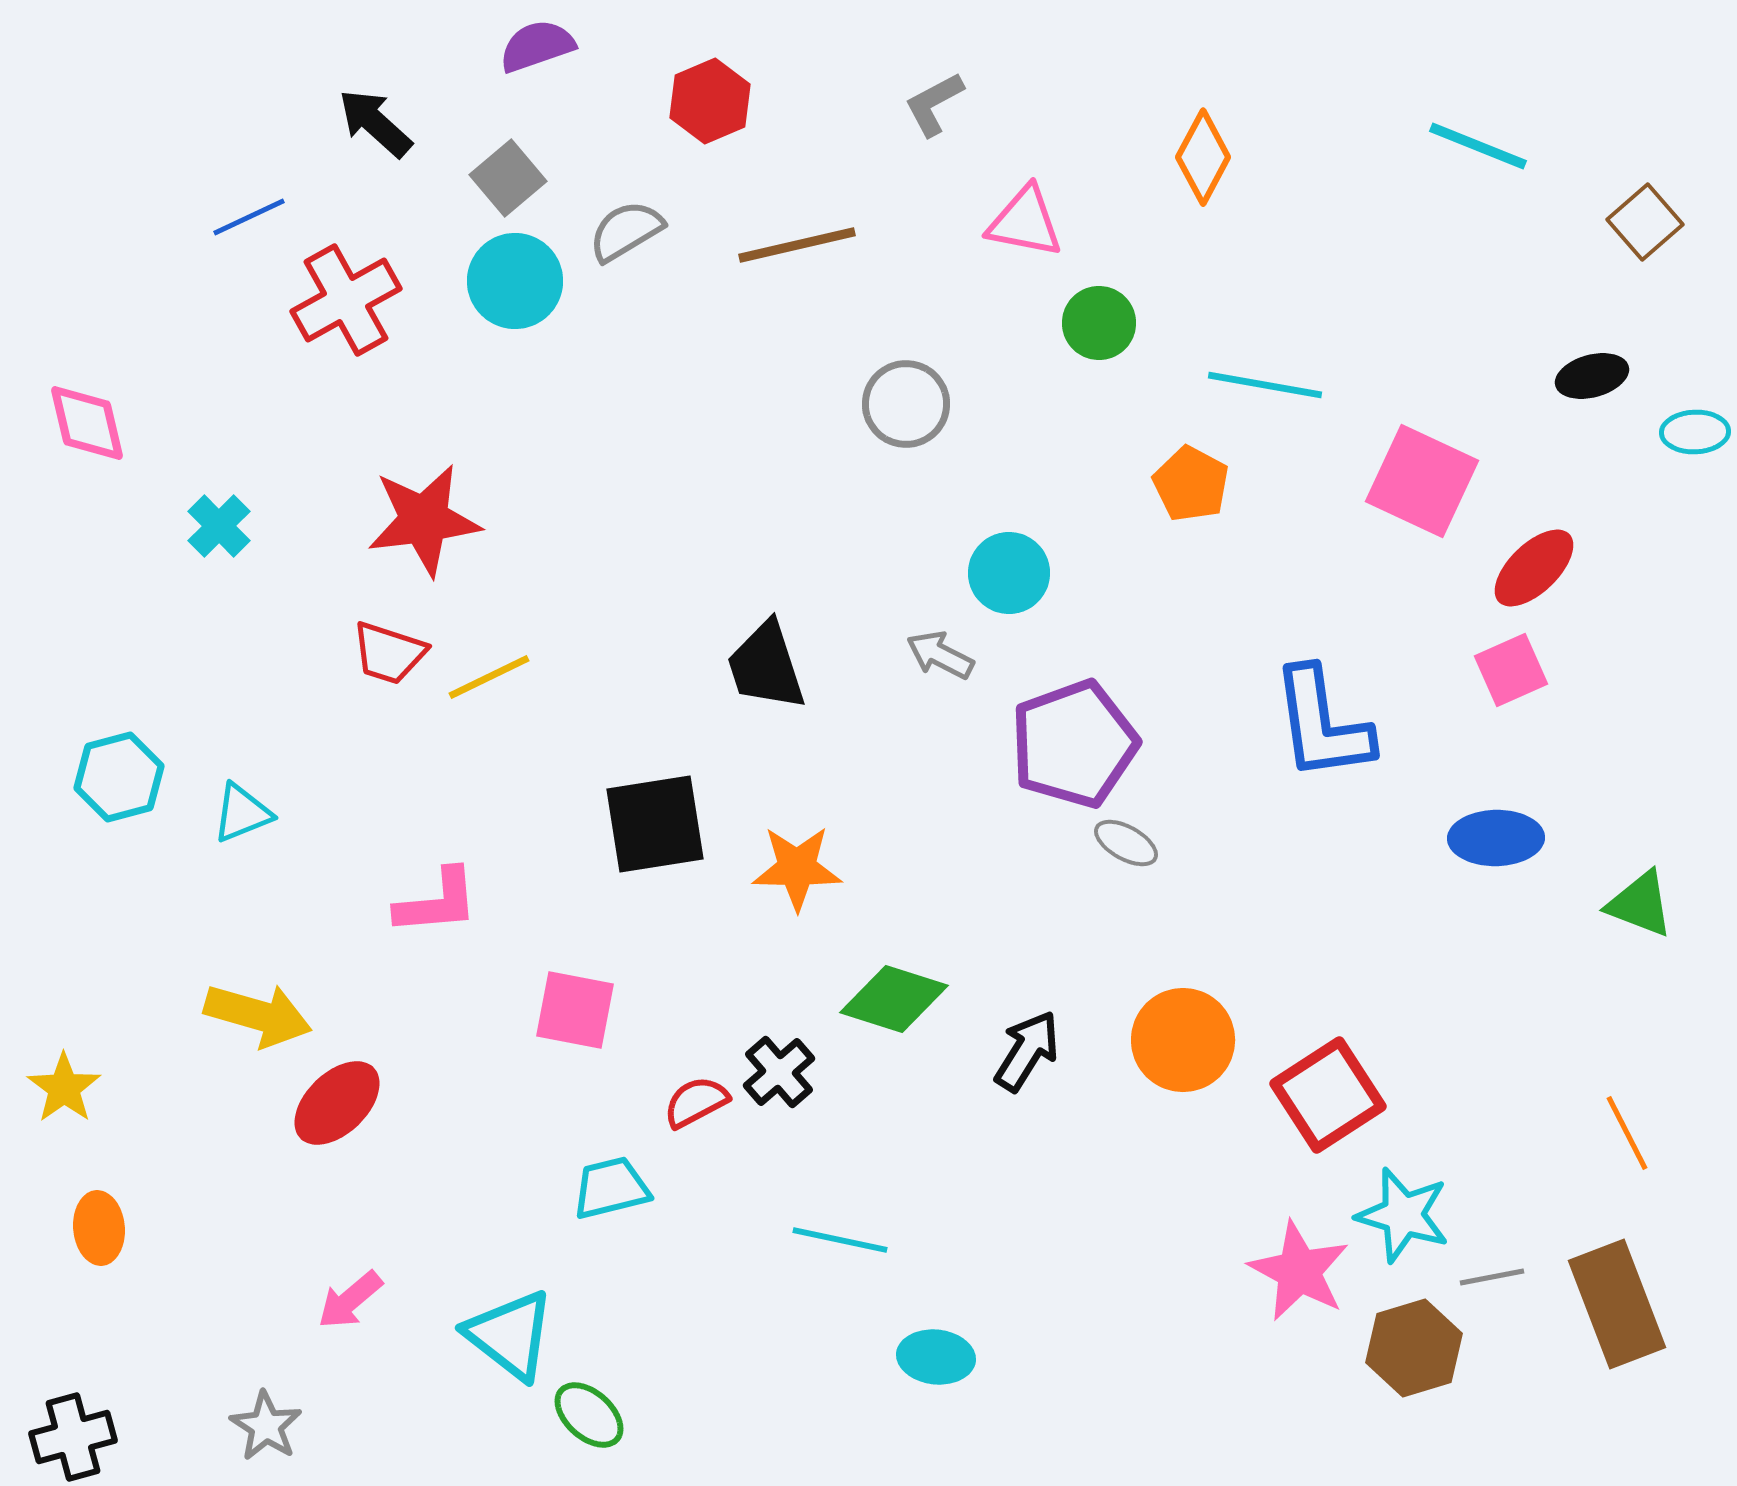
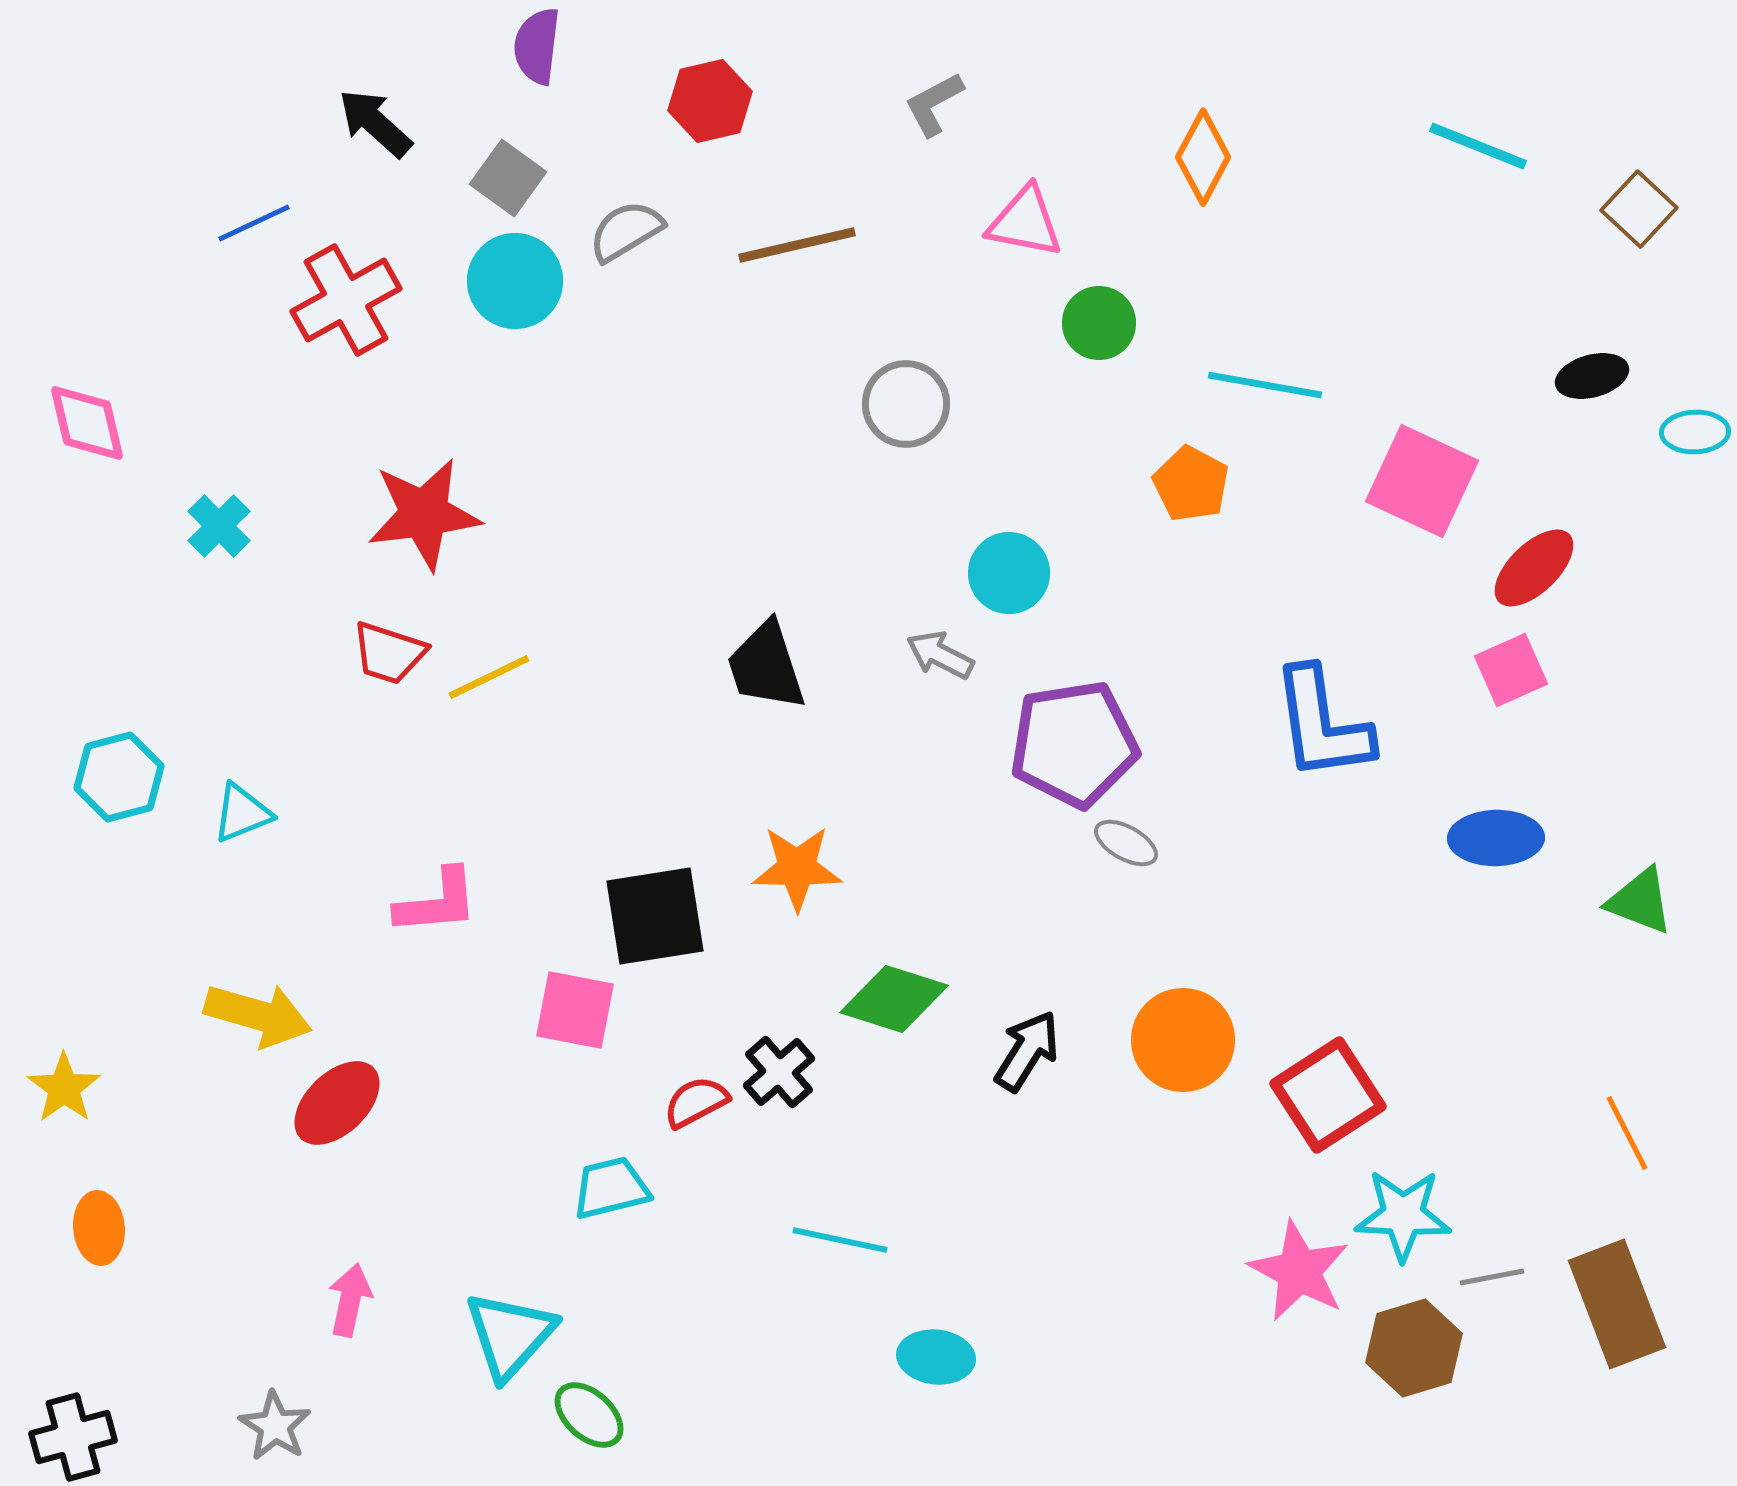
purple semicircle at (537, 46): rotated 64 degrees counterclockwise
red hexagon at (710, 101): rotated 10 degrees clockwise
gray square at (508, 178): rotated 14 degrees counterclockwise
blue line at (249, 217): moved 5 px right, 6 px down
brown square at (1645, 222): moved 6 px left, 13 px up; rotated 6 degrees counterclockwise
red star at (424, 520): moved 6 px up
purple pentagon at (1074, 744): rotated 11 degrees clockwise
black square at (655, 824): moved 92 px down
green triangle at (1640, 904): moved 3 px up
cyan star at (1403, 1215): rotated 14 degrees counterclockwise
pink arrow at (350, 1300): rotated 142 degrees clockwise
cyan triangle at (510, 1335): rotated 34 degrees clockwise
gray star at (266, 1426): moved 9 px right
